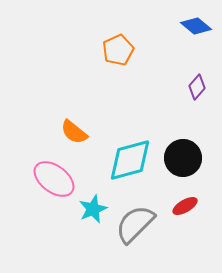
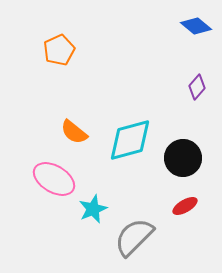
orange pentagon: moved 59 px left
cyan diamond: moved 20 px up
pink ellipse: rotated 6 degrees counterclockwise
gray semicircle: moved 1 px left, 13 px down
